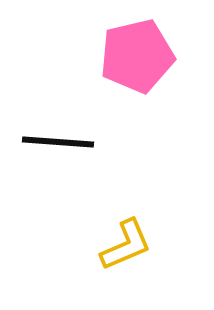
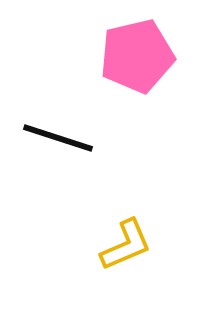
black line: moved 4 px up; rotated 14 degrees clockwise
